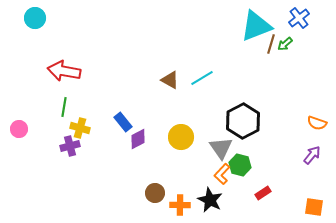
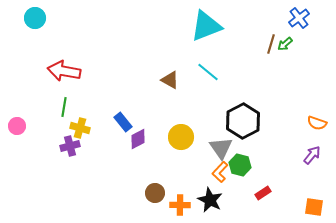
cyan triangle: moved 50 px left
cyan line: moved 6 px right, 6 px up; rotated 70 degrees clockwise
pink circle: moved 2 px left, 3 px up
orange L-shape: moved 2 px left, 2 px up
